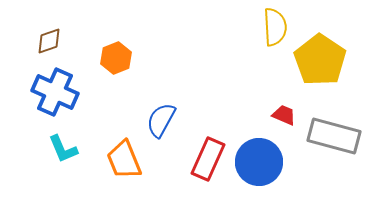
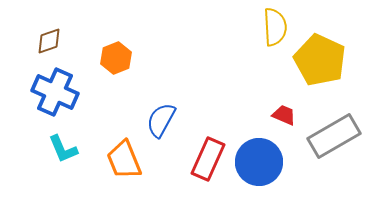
yellow pentagon: rotated 9 degrees counterclockwise
gray rectangle: rotated 45 degrees counterclockwise
